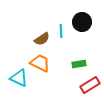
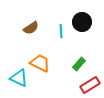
brown semicircle: moved 11 px left, 11 px up
green rectangle: rotated 40 degrees counterclockwise
